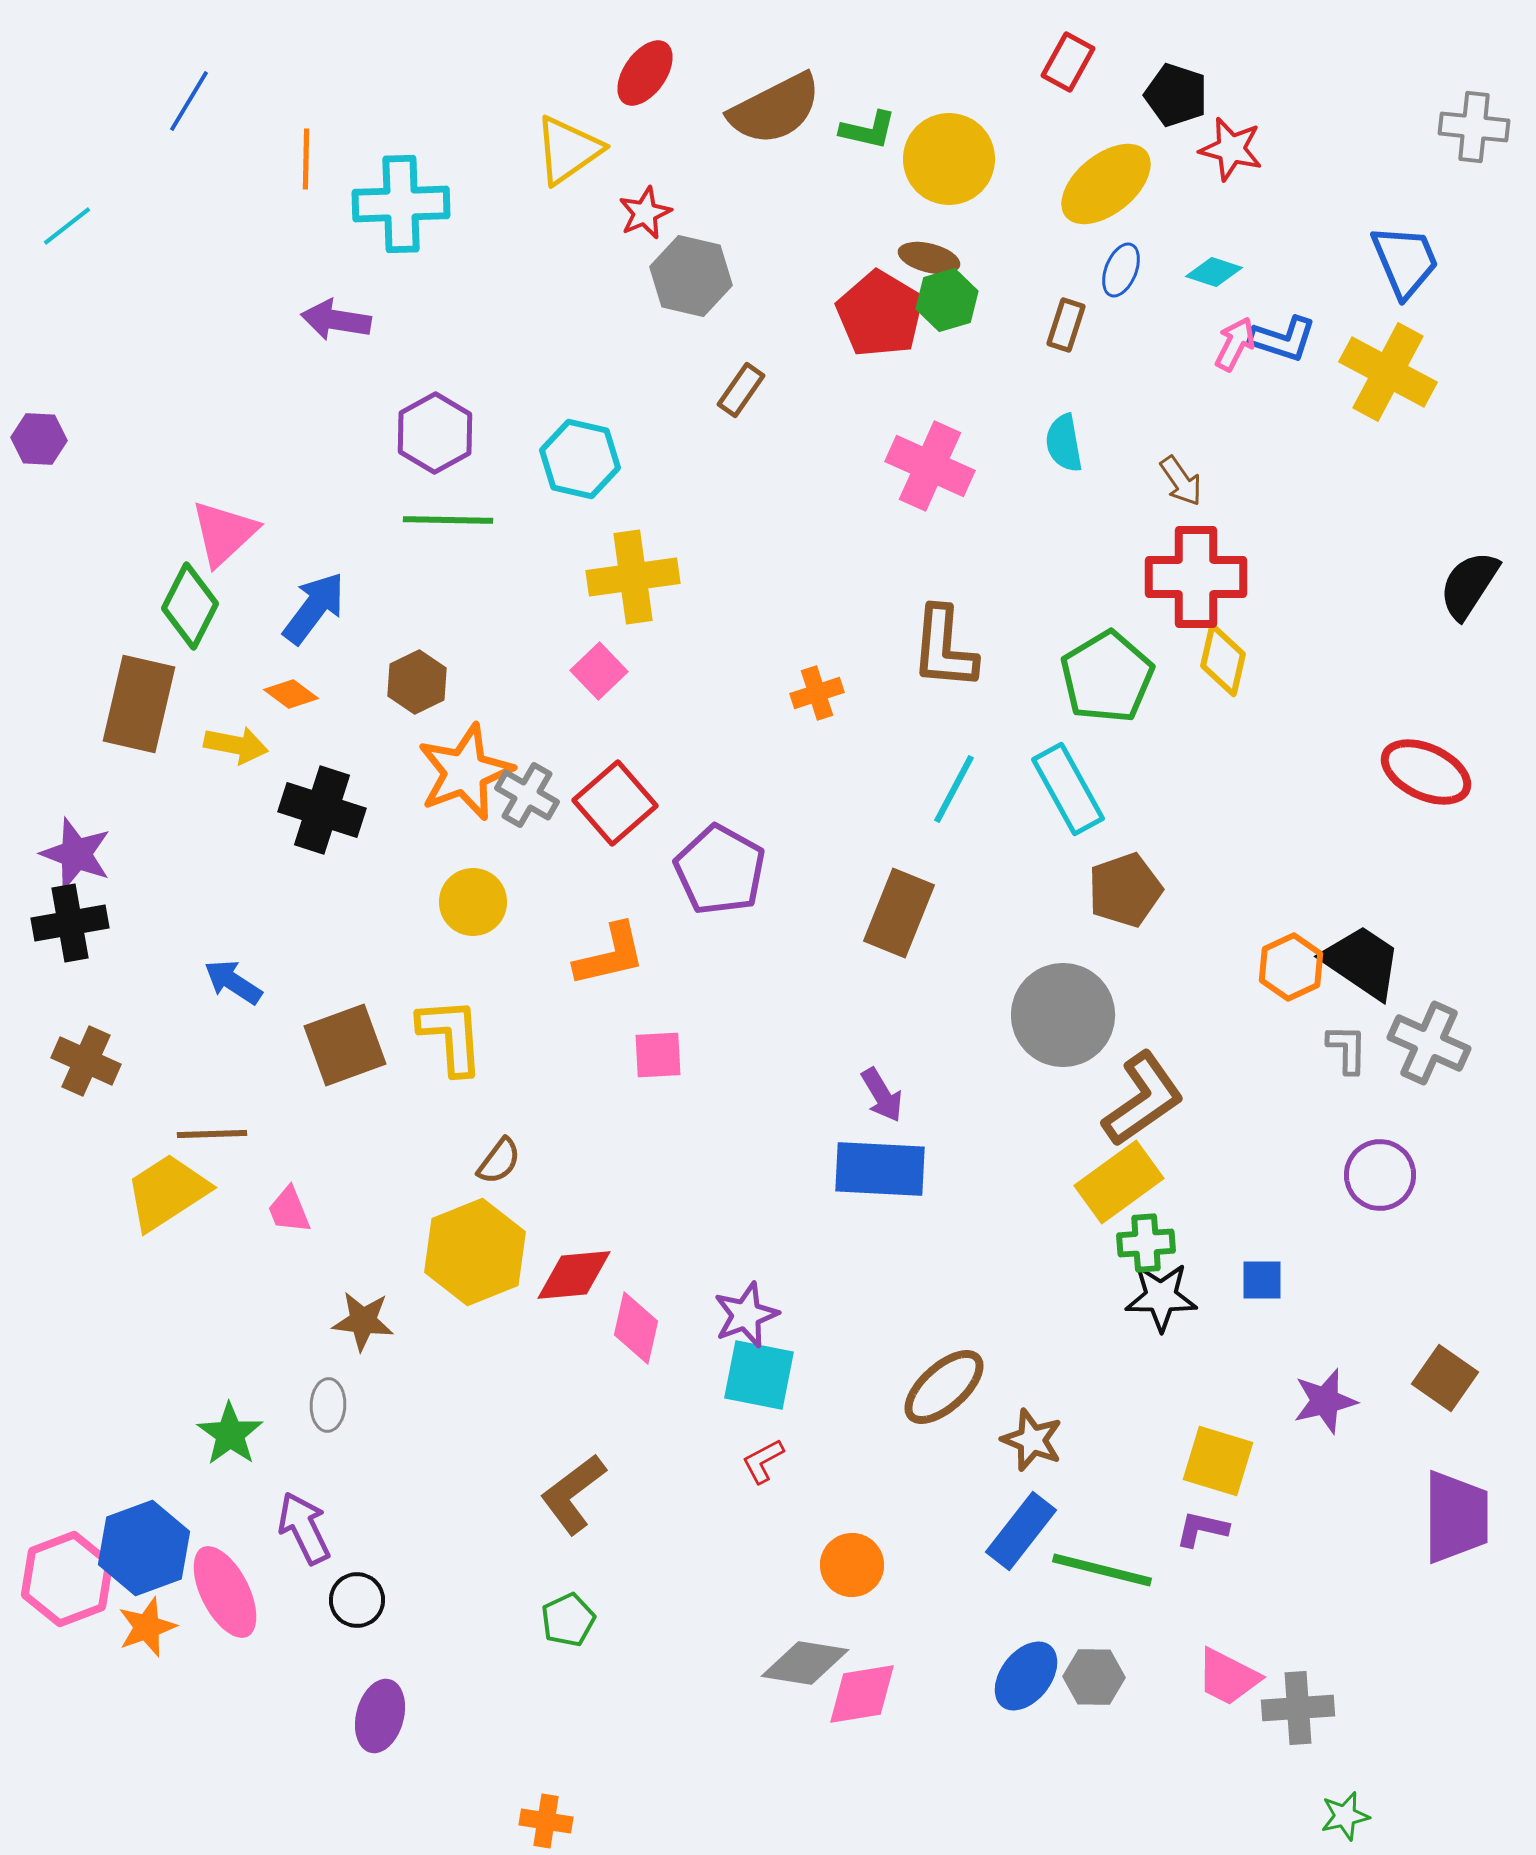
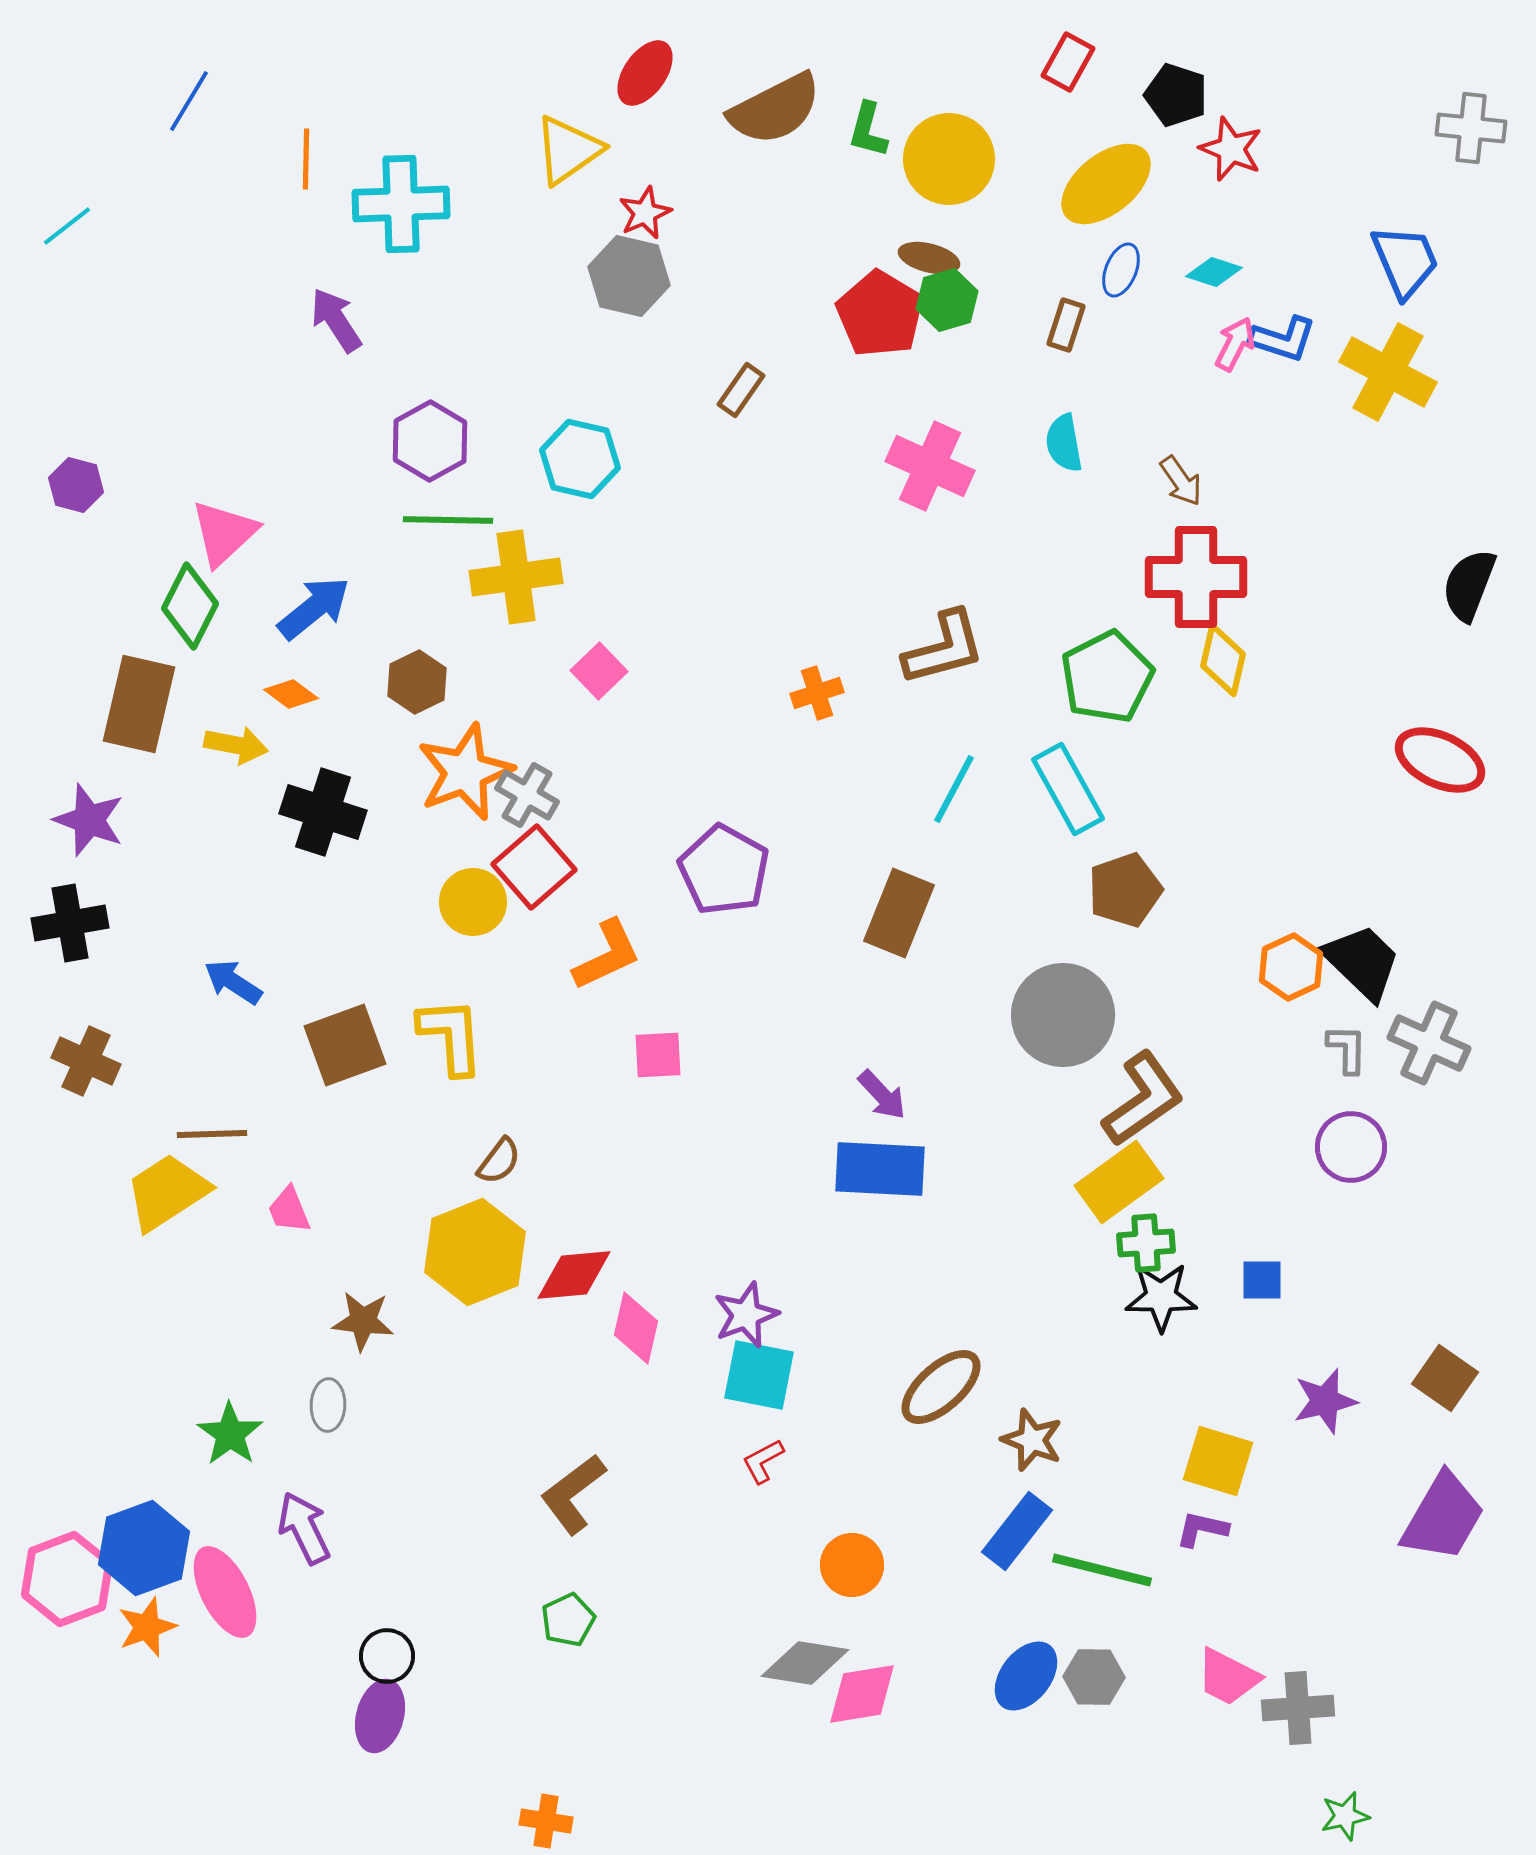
gray cross at (1474, 127): moved 3 px left, 1 px down
green L-shape at (868, 130): rotated 92 degrees clockwise
red star at (1231, 149): rotated 8 degrees clockwise
gray hexagon at (691, 276): moved 62 px left
purple arrow at (336, 320): rotated 48 degrees clockwise
purple hexagon at (435, 433): moved 5 px left, 8 px down
purple hexagon at (39, 439): moved 37 px right, 46 px down; rotated 12 degrees clockwise
yellow cross at (633, 577): moved 117 px left
black semicircle at (1469, 585): rotated 12 degrees counterclockwise
blue arrow at (314, 608): rotated 14 degrees clockwise
brown L-shape at (944, 648): rotated 110 degrees counterclockwise
green pentagon at (1107, 677): rotated 4 degrees clockwise
red ellipse at (1426, 772): moved 14 px right, 12 px up
red square at (615, 803): moved 81 px left, 64 px down
black cross at (322, 810): moved 1 px right, 2 px down
purple star at (76, 854): moved 13 px right, 34 px up
purple pentagon at (720, 870): moved 4 px right
orange L-shape at (610, 955): moved 3 px left; rotated 12 degrees counterclockwise
black trapezoid at (1362, 962): rotated 10 degrees clockwise
purple arrow at (882, 1095): rotated 12 degrees counterclockwise
purple circle at (1380, 1175): moved 29 px left, 28 px up
brown ellipse at (944, 1387): moved 3 px left
purple trapezoid at (1456, 1517): moved 13 px left; rotated 30 degrees clockwise
blue rectangle at (1021, 1531): moved 4 px left
black circle at (357, 1600): moved 30 px right, 56 px down
